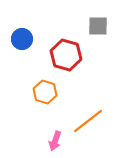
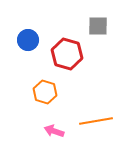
blue circle: moved 6 px right, 1 px down
red hexagon: moved 1 px right, 1 px up
orange line: moved 8 px right; rotated 28 degrees clockwise
pink arrow: moved 1 px left, 10 px up; rotated 90 degrees clockwise
